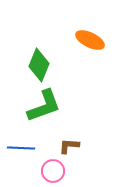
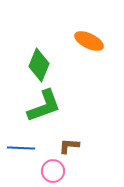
orange ellipse: moved 1 px left, 1 px down
